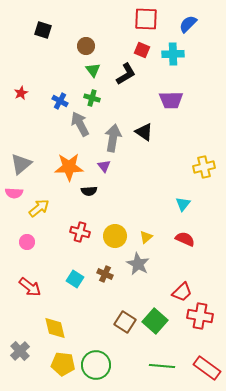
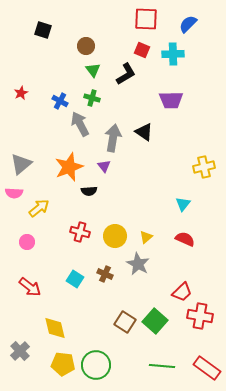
orange star at (69, 167): rotated 20 degrees counterclockwise
